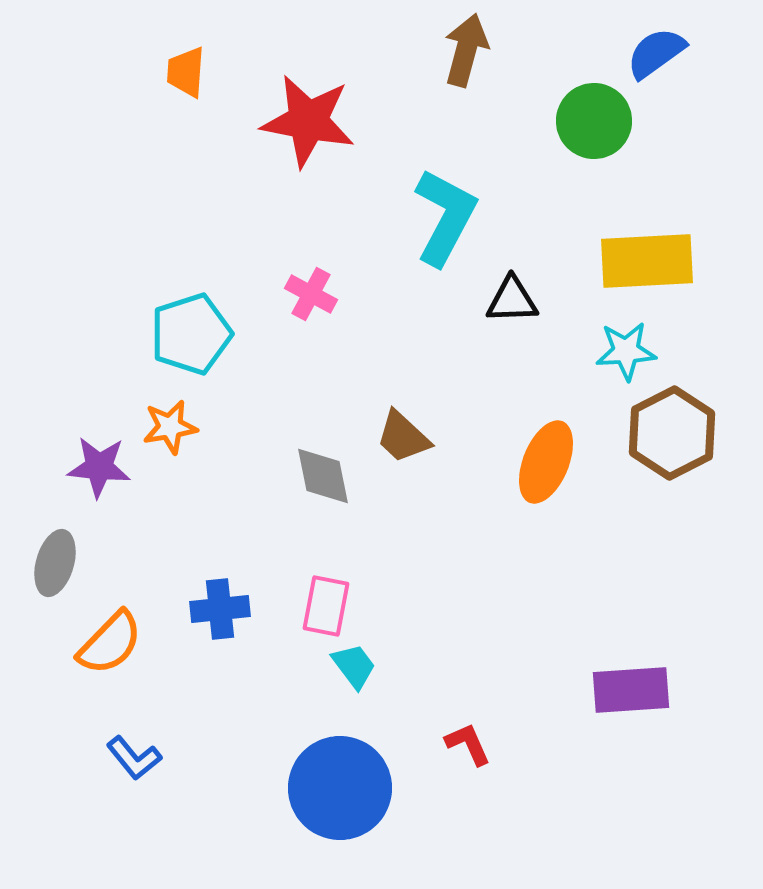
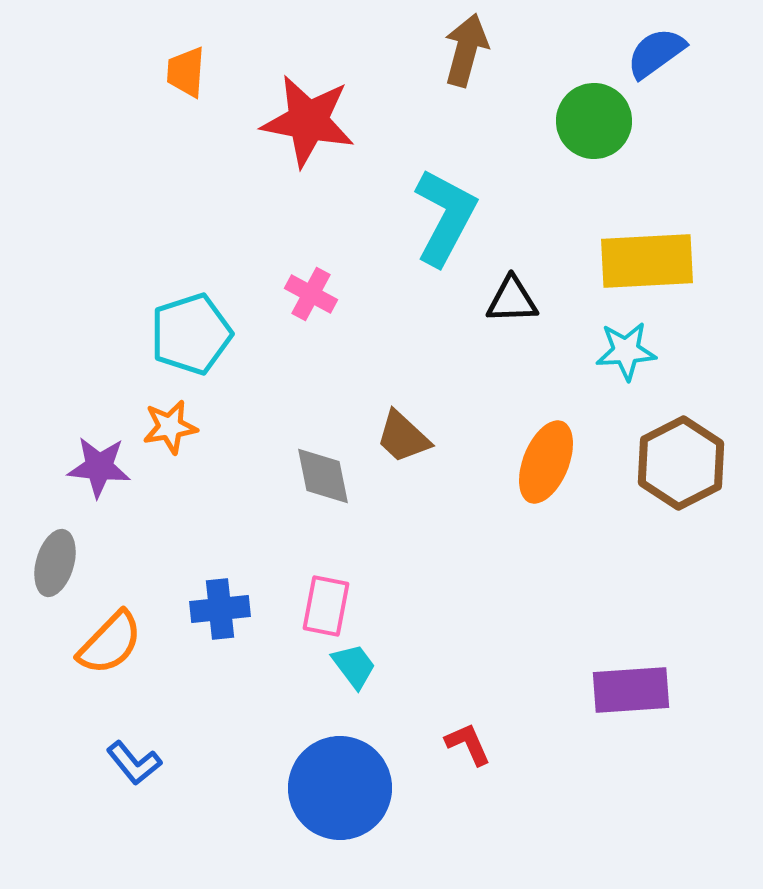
brown hexagon: moved 9 px right, 30 px down
blue L-shape: moved 5 px down
